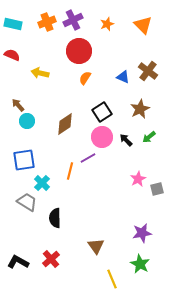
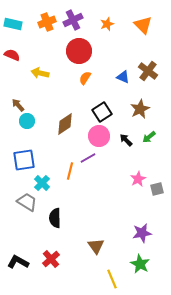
pink circle: moved 3 px left, 1 px up
